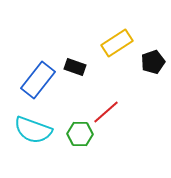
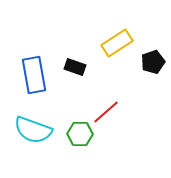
blue rectangle: moved 4 px left, 5 px up; rotated 48 degrees counterclockwise
